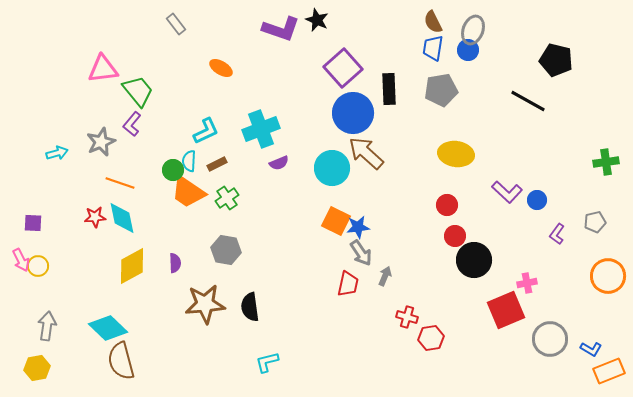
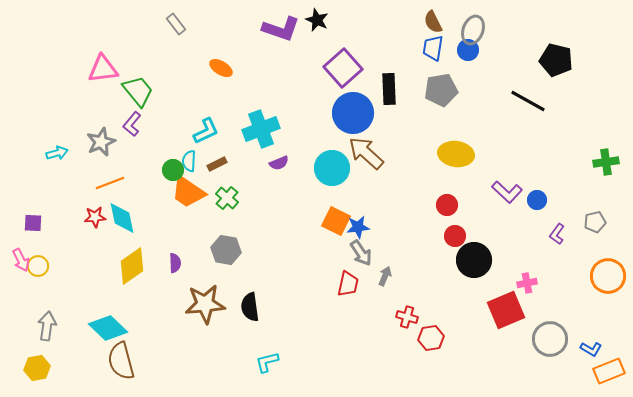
orange line at (120, 183): moved 10 px left; rotated 40 degrees counterclockwise
green cross at (227, 198): rotated 15 degrees counterclockwise
yellow diamond at (132, 266): rotated 6 degrees counterclockwise
